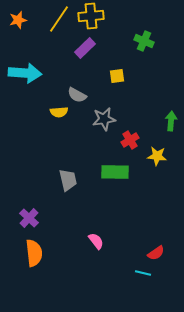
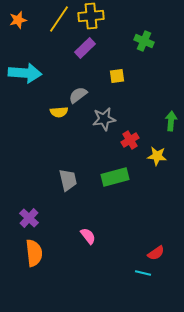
gray semicircle: moved 1 px right; rotated 114 degrees clockwise
green rectangle: moved 5 px down; rotated 16 degrees counterclockwise
pink semicircle: moved 8 px left, 5 px up
